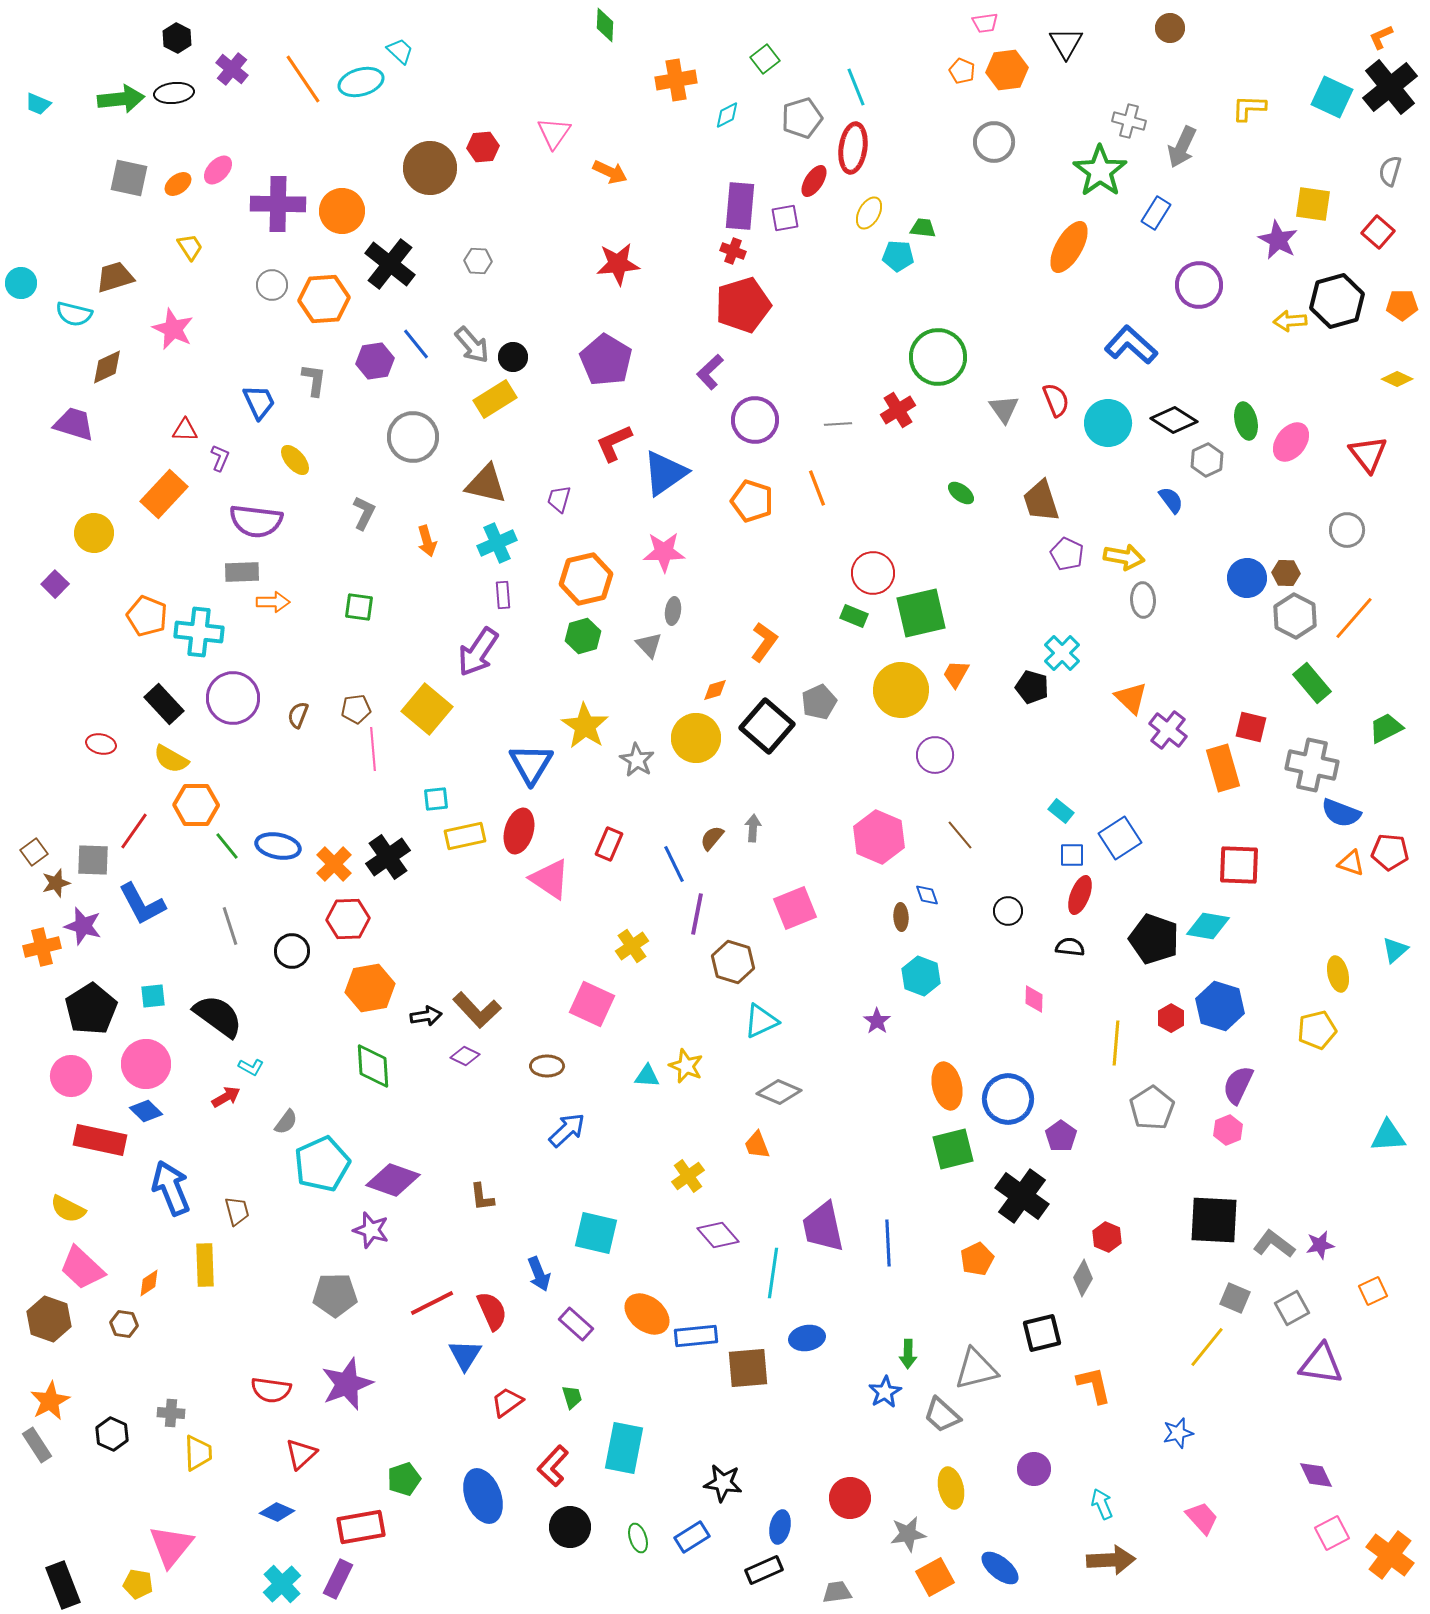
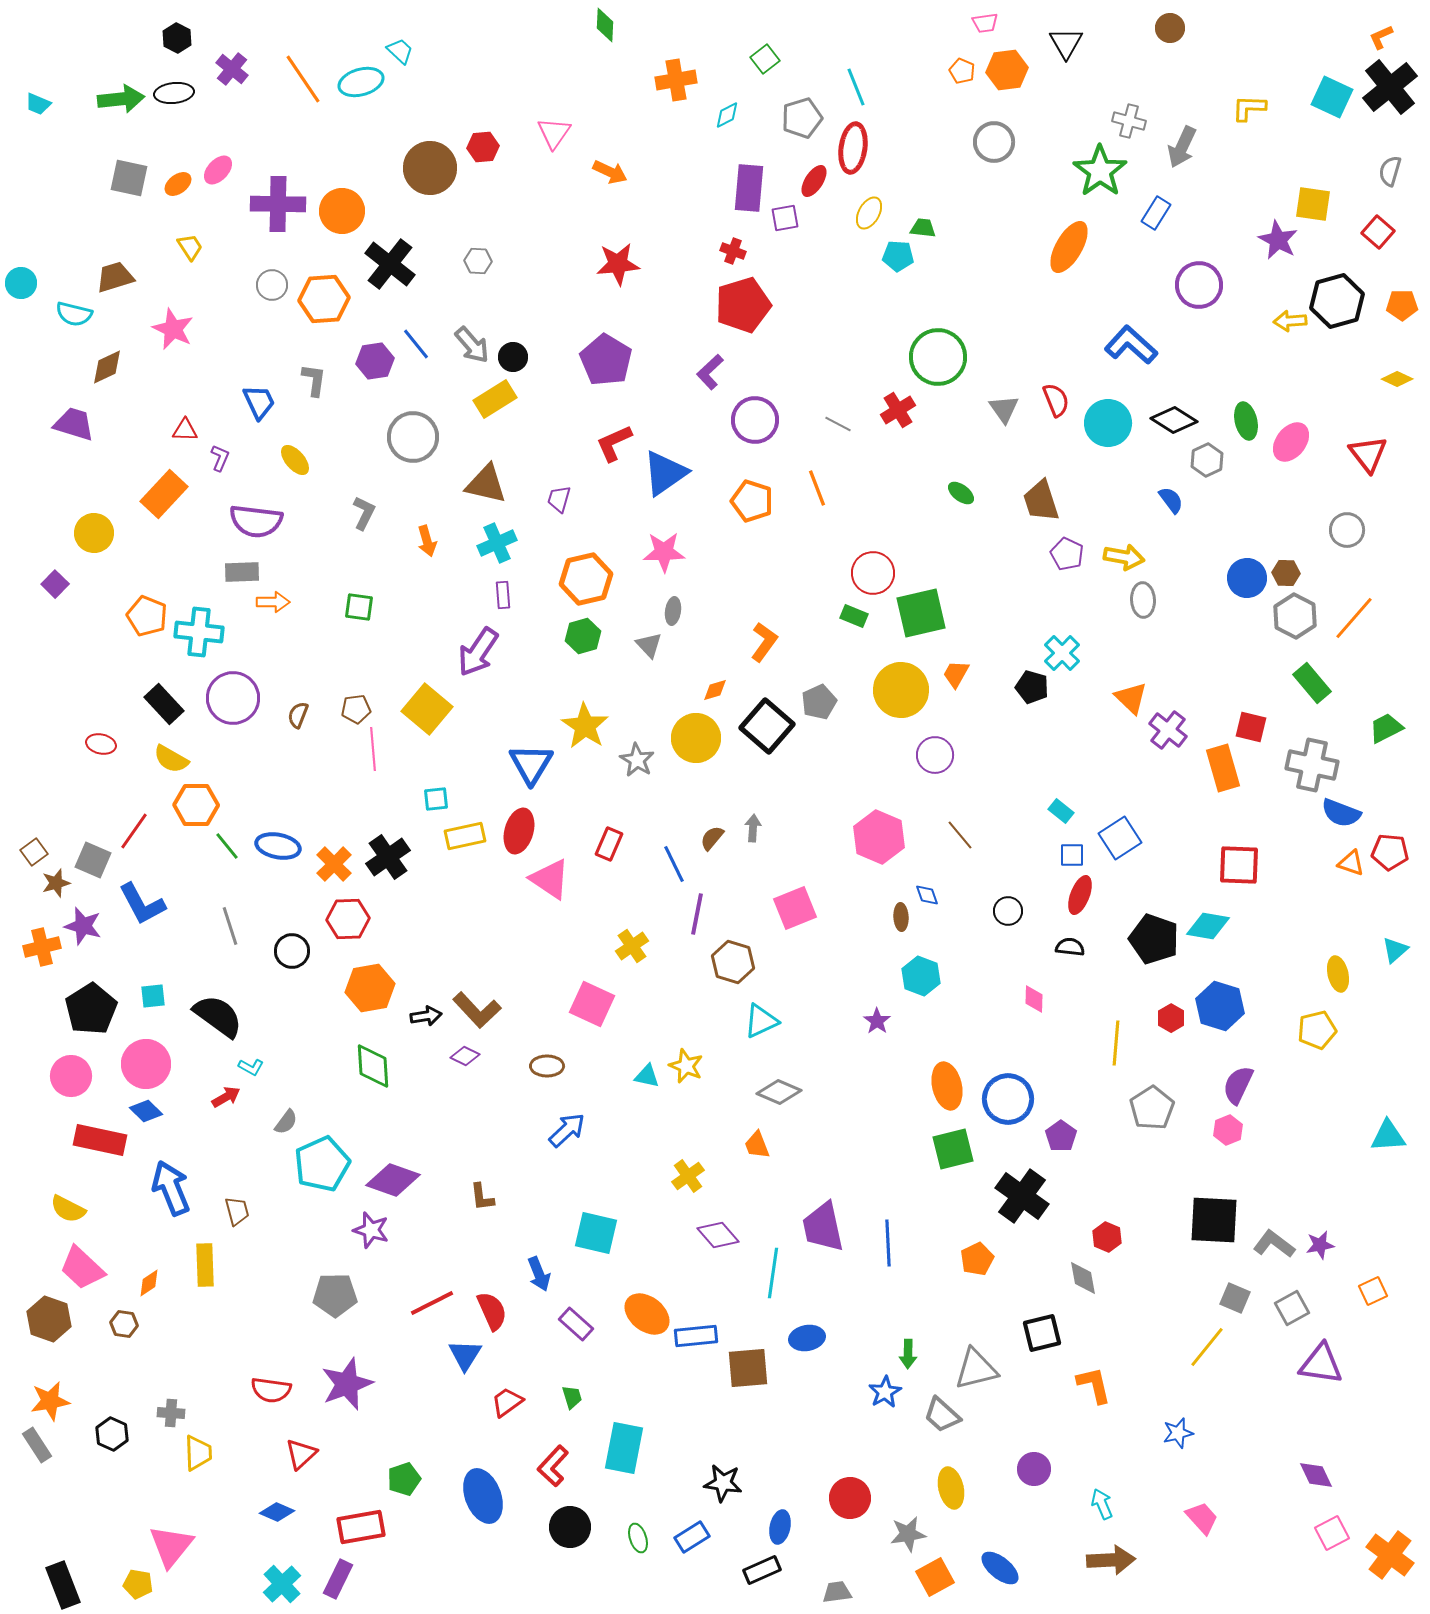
purple rectangle at (740, 206): moved 9 px right, 18 px up
gray line at (838, 424): rotated 32 degrees clockwise
gray square at (93, 860): rotated 21 degrees clockwise
cyan triangle at (647, 1076): rotated 8 degrees clockwise
gray diamond at (1083, 1278): rotated 39 degrees counterclockwise
orange star at (50, 1401): rotated 18 degrees clockwise
black rectangle at (764, 1570): moved 2 px left
